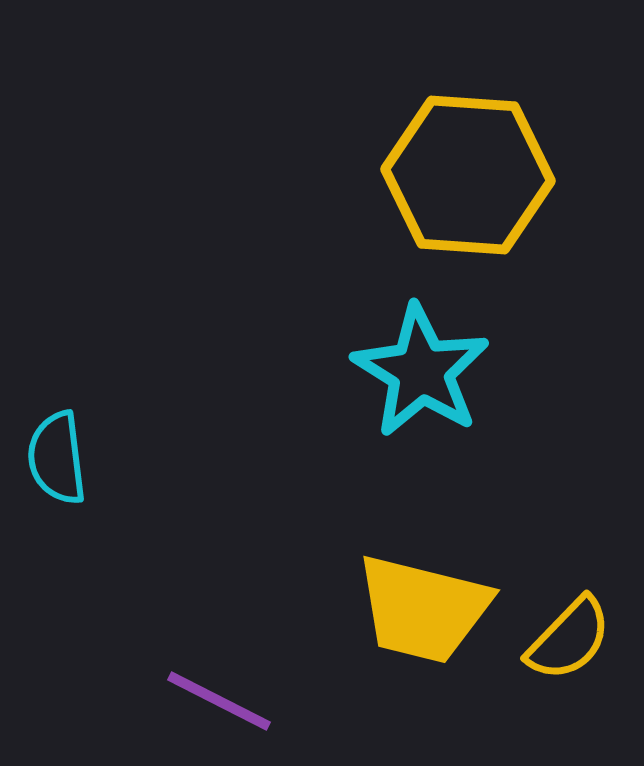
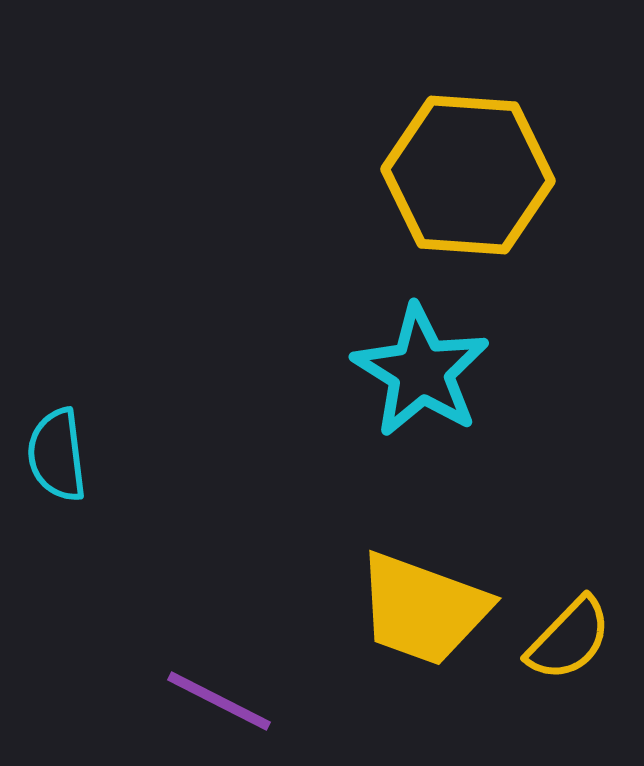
cyan semicircle: moved 3 px up
yellow trapezoid: rotated 6 degrees clockwise
